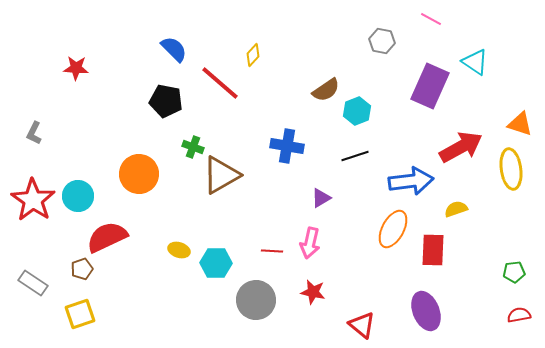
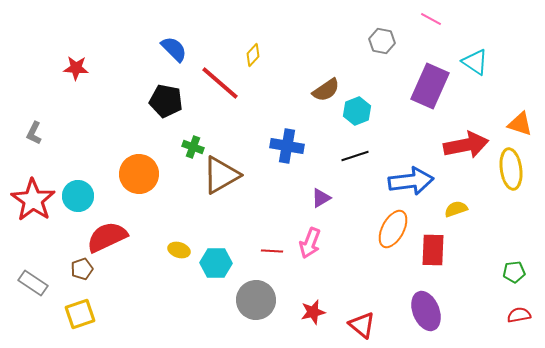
red arrow at (461, 147): moved 5 px right, 2 px up; rotated 18 degrees clockwise
pink arrow at (310, 243): rotated 8 degrees clockwise
red star at (313, 292): moved 20 px down; rotated 25 degrees counterclockwise
